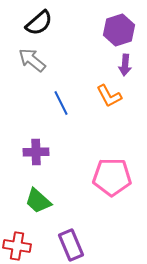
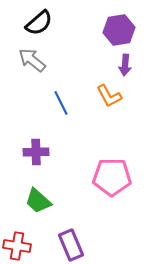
purple hexagon: rotated 8 degrees clockwise
